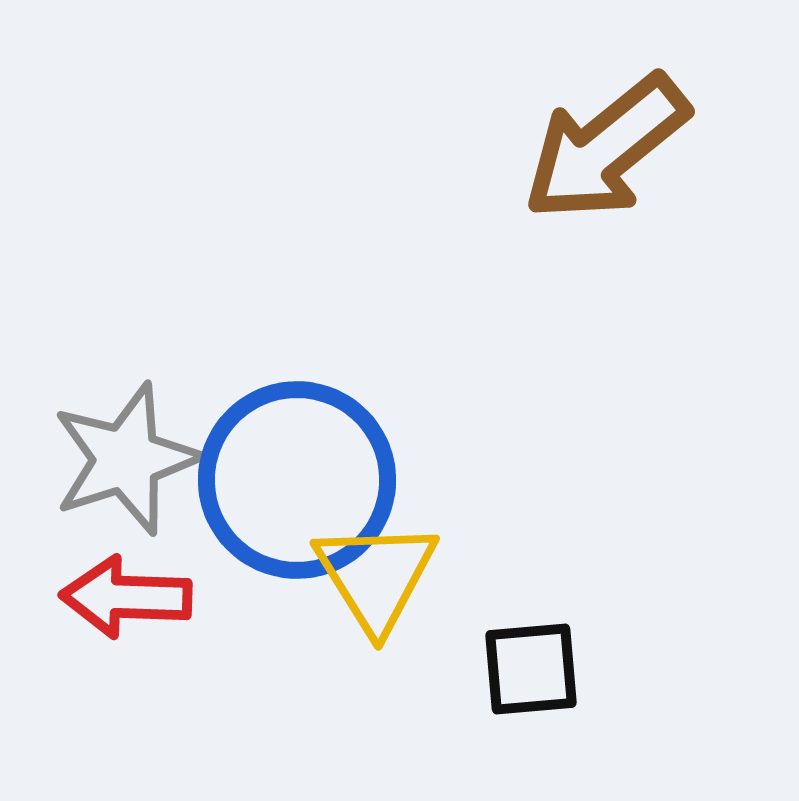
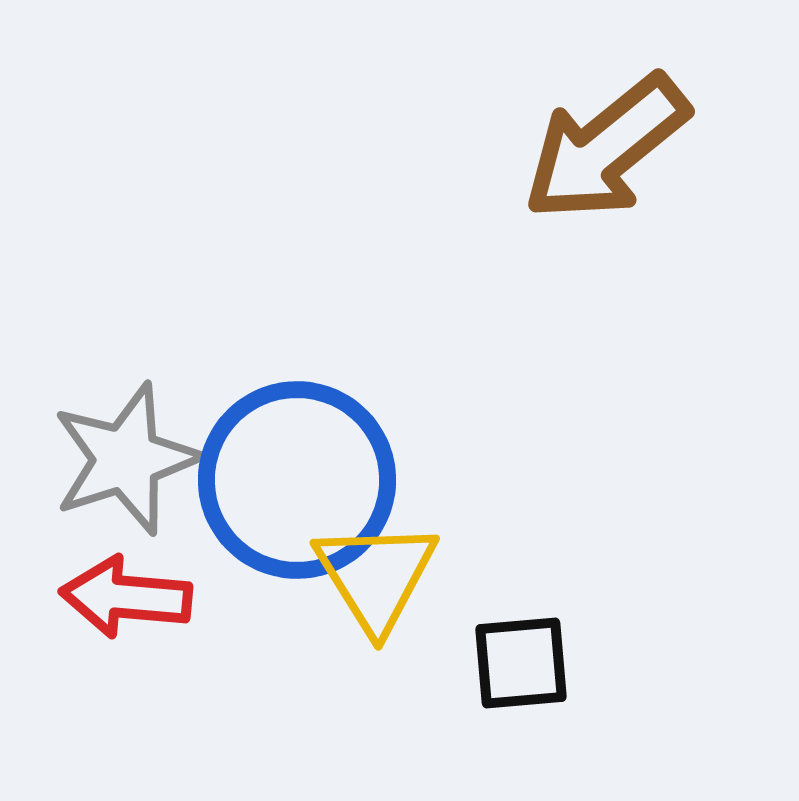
red arrow: rotated 3 degrees clockwise
black square: moved 10 px left, 6 px up
